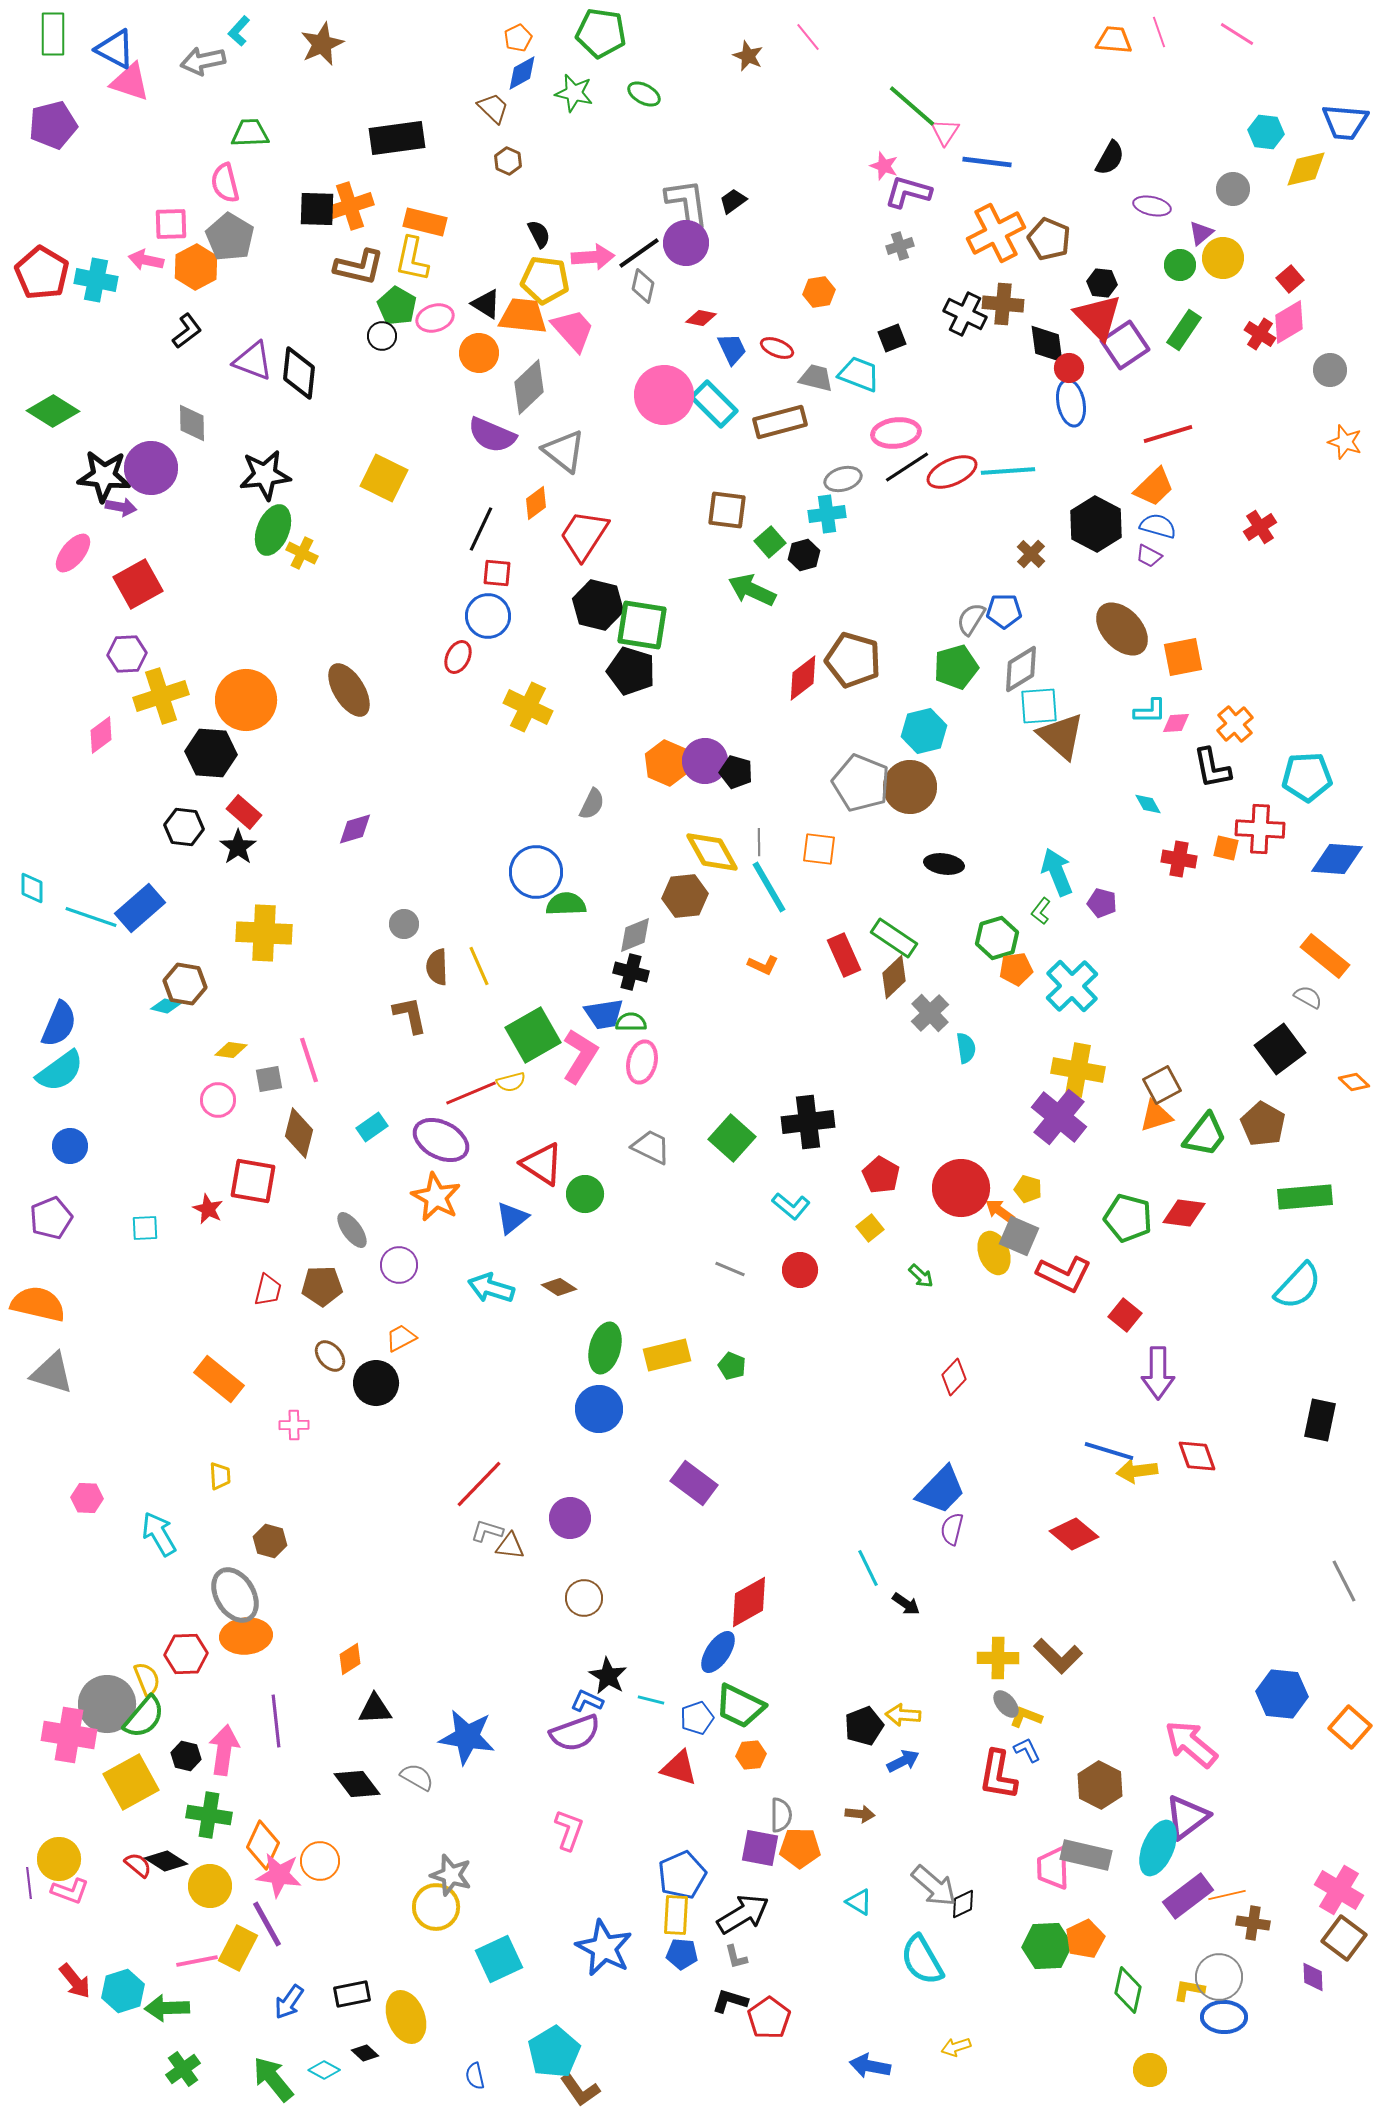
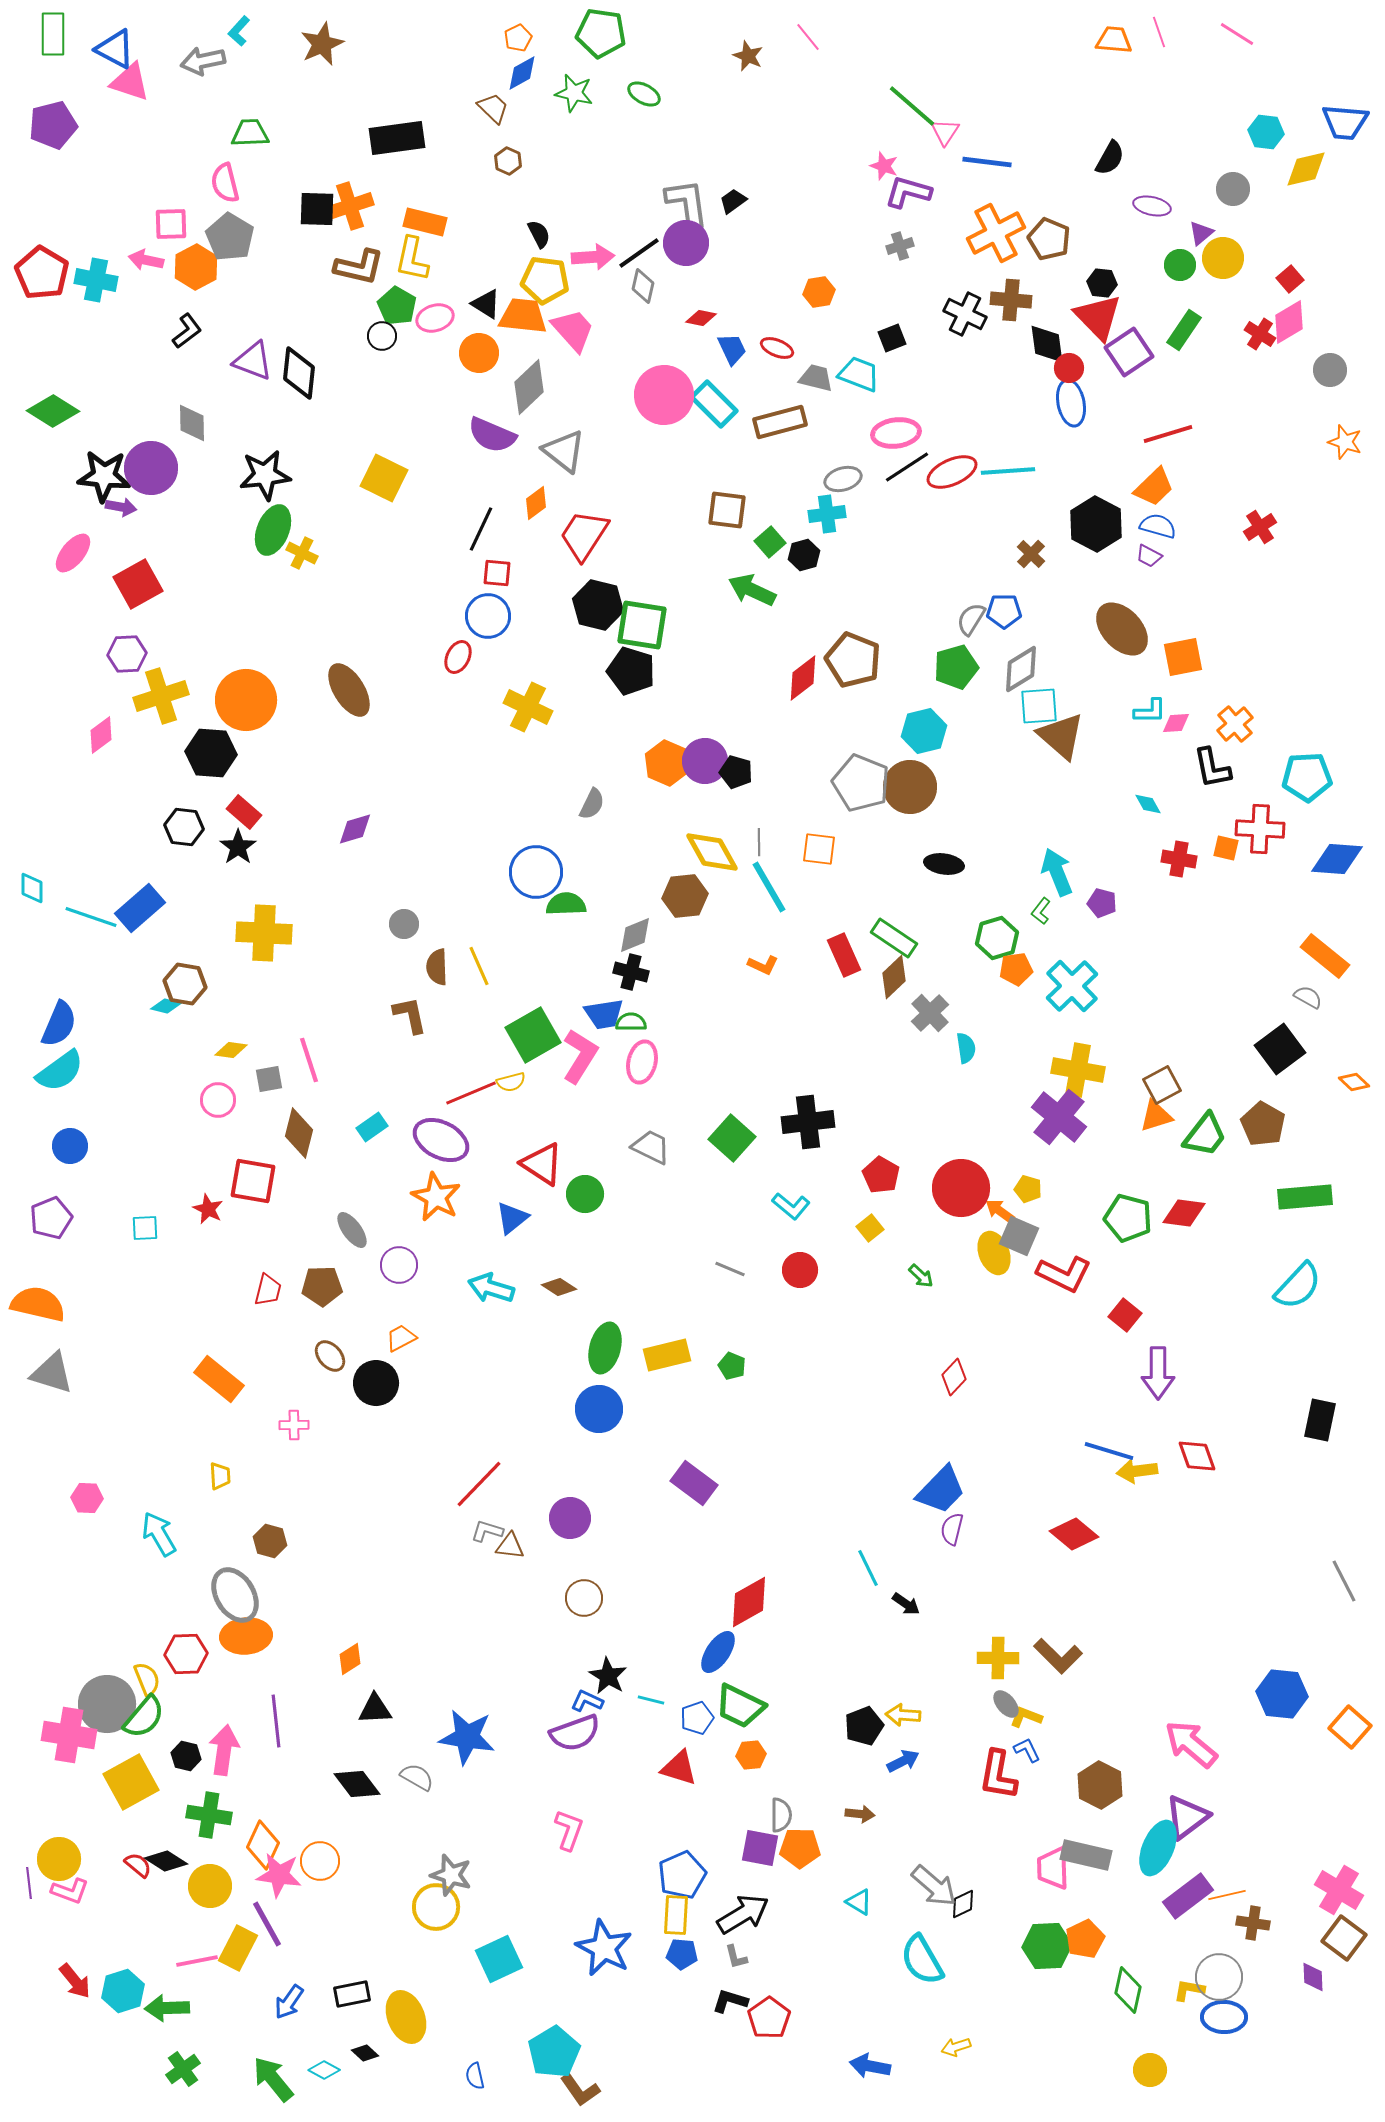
brown cross at (1003, 304): moved 8 px right, 4 px up
purple square at (1125, 345): moved 4 px right, 7 px down
brown pentagon at (853, 660): rotated 6 degrees clockwise
